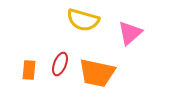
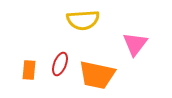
yellow semicircle: rotated 20 degrees counterclockwise
pink triangle: moved 5 px right, 11 px down; rotated 12 degrees counterclockwise
orange trapezoid: moved 2 px down
